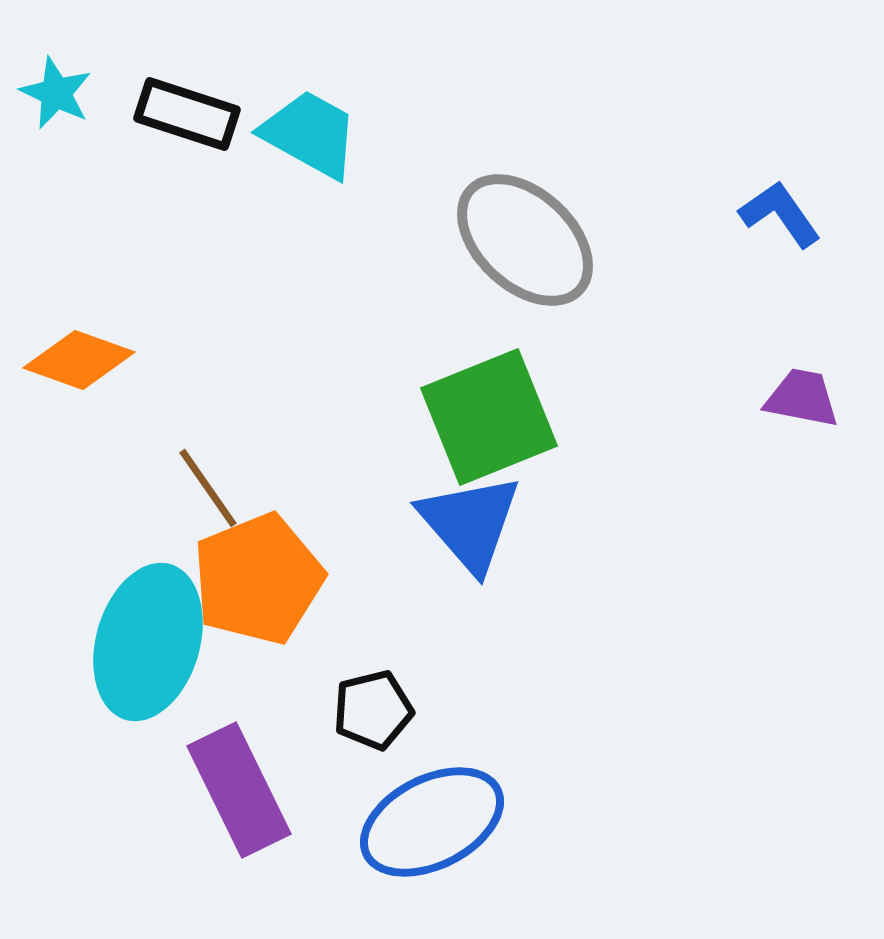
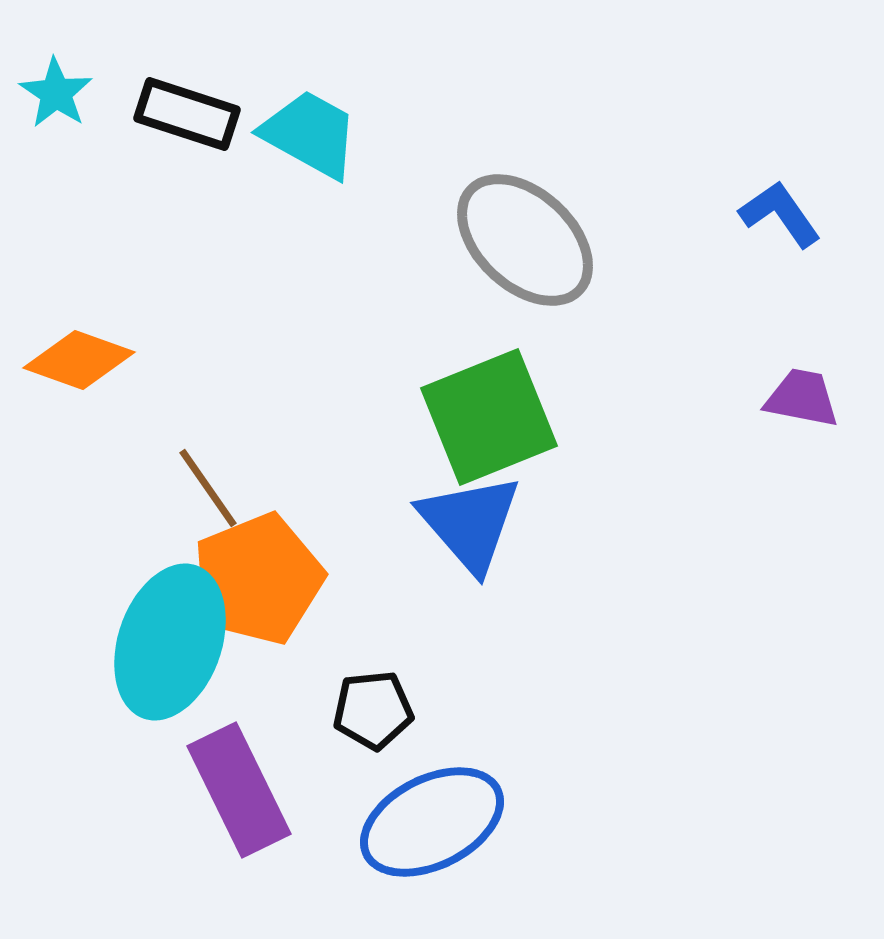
cyan star: rotated 8 degrees clockwise
cyan ellipse: moved 22 px right; rotated 3 degrees clockwise
black pentagon: rotated 8 degrees clockwise
